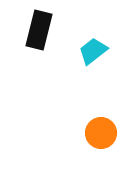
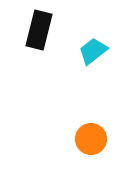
orange circle: moved 10 px left, 6 px down
